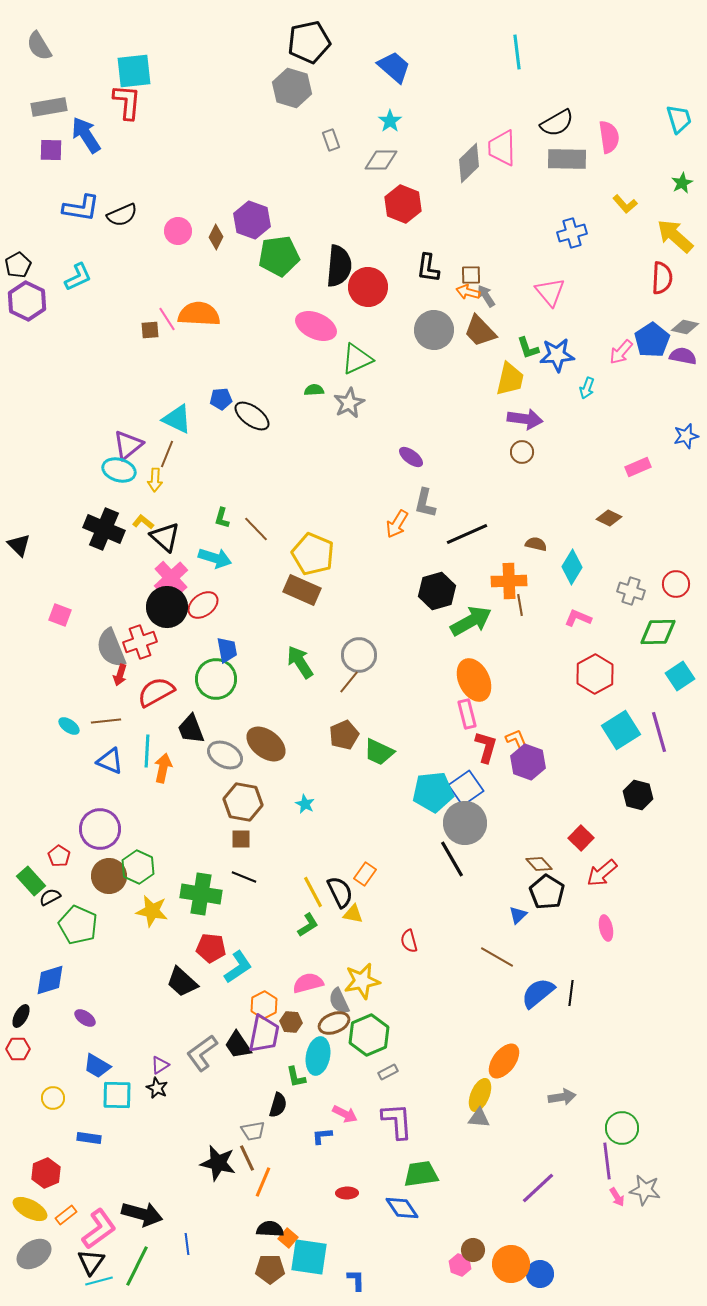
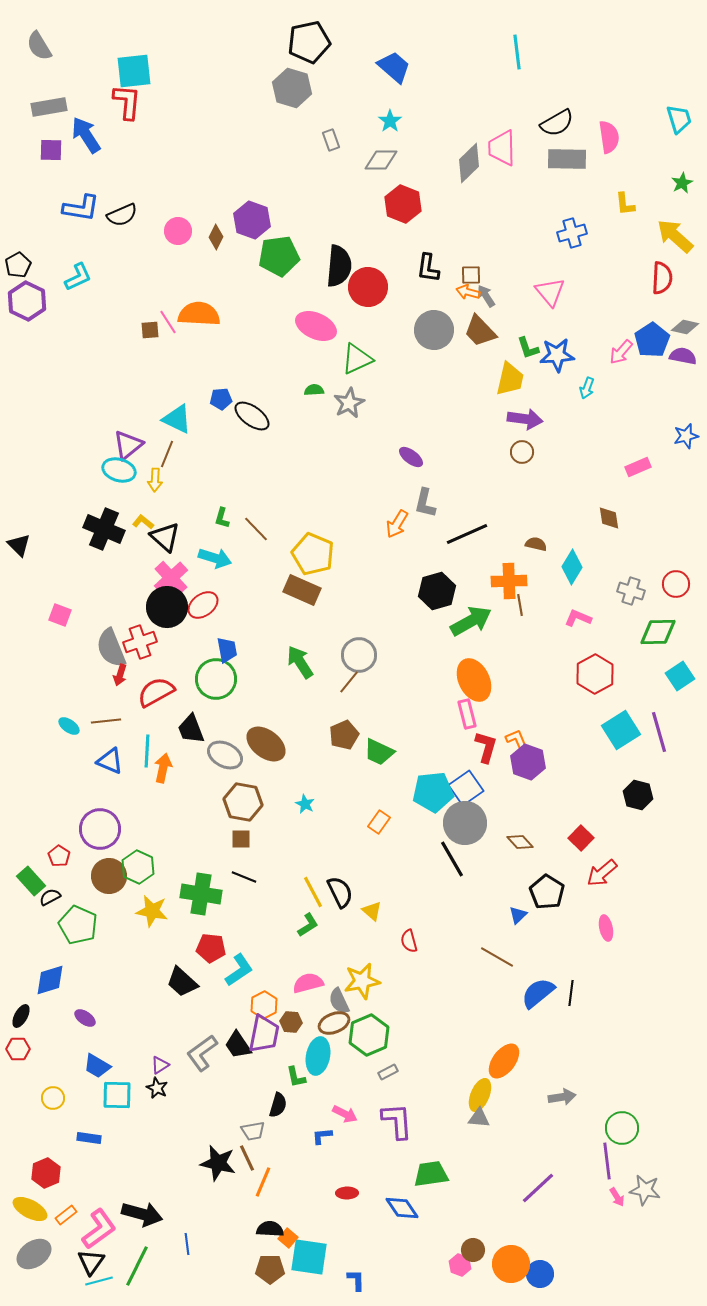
yellow L-shape at (625, 204): rotated 35 degrees clockwise
pink line at (167, 319): moved 1 px right, 3 px down
brown diamond at (609, 518): rotated 55 degrees clockwise
brown diamond at (539, 864): moved 19 px left, 22 px up
orange rectangle at (365, 874): moved 14 px right, 52 px up
yellow triangle at (353, 914): moved 19 px right, 3 px up; rotated 30 degrees clockwise
cyan L-shape at (238, 967): moved 1 px right, 3 px down
green trapezoid at (421, 1174): moved 10 px right
